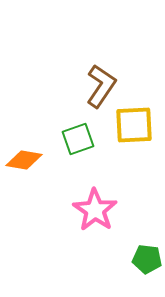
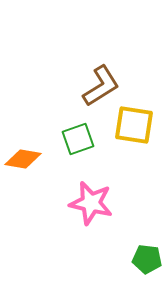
brown L-shape: rotated 24 degrees clockwise
yellow square: rotated 12 degrees clockwise
orange diamond: moved 1 px left, 1 px up
pink star: moved 4 px left, 7 px up; rotated 21 degrees counterclockwise
